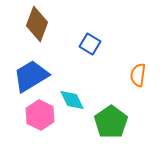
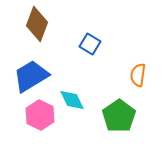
green pentagon: moved 8 px right, 6 px up
